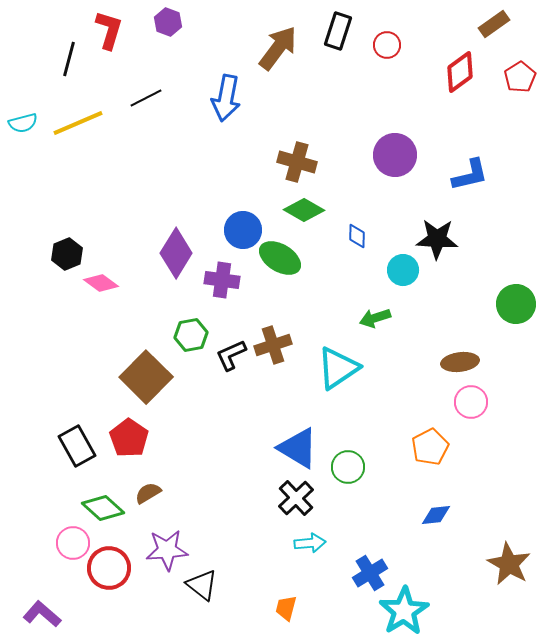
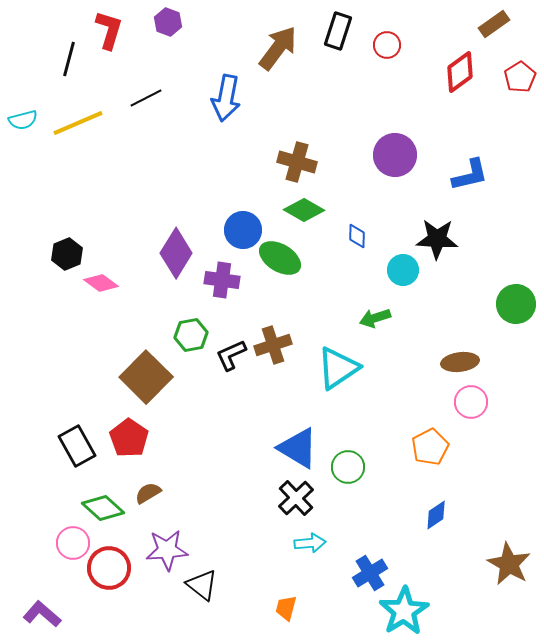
cyan semicircle at (23, 123): moved 3 px up
blue diamond at (436, 515): rotated 28 degrees counterclockwise
